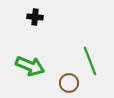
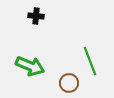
black cross: moved 1 px right, 1 px up
